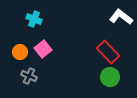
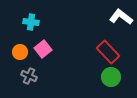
cyan cross: moved 3 px left, 3 px down; rotated 14 degrees counterclockwise
green circle: moved 1 px right
